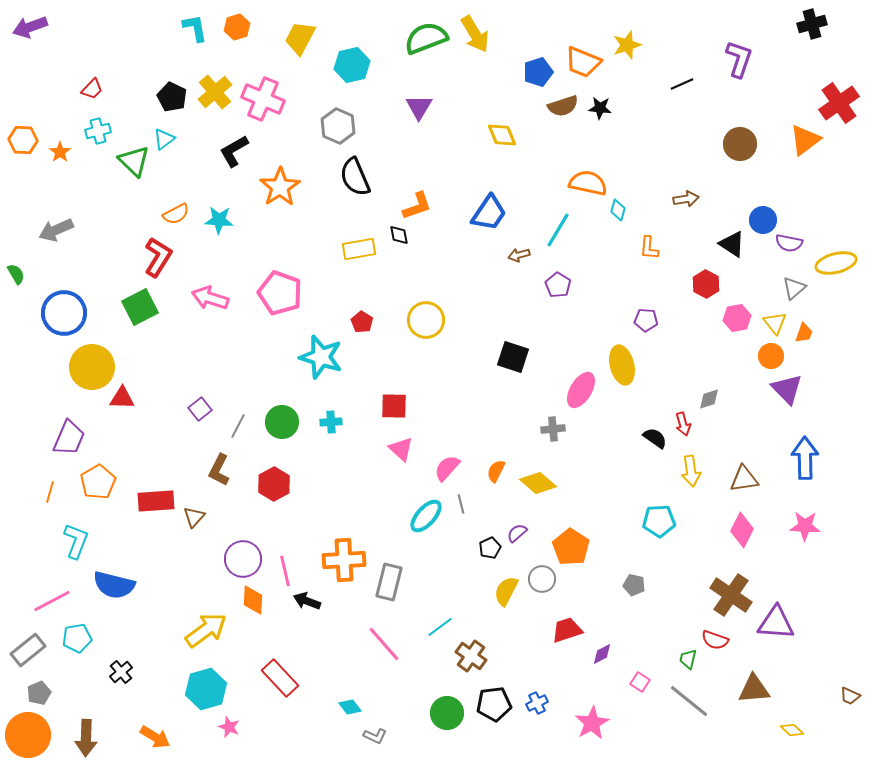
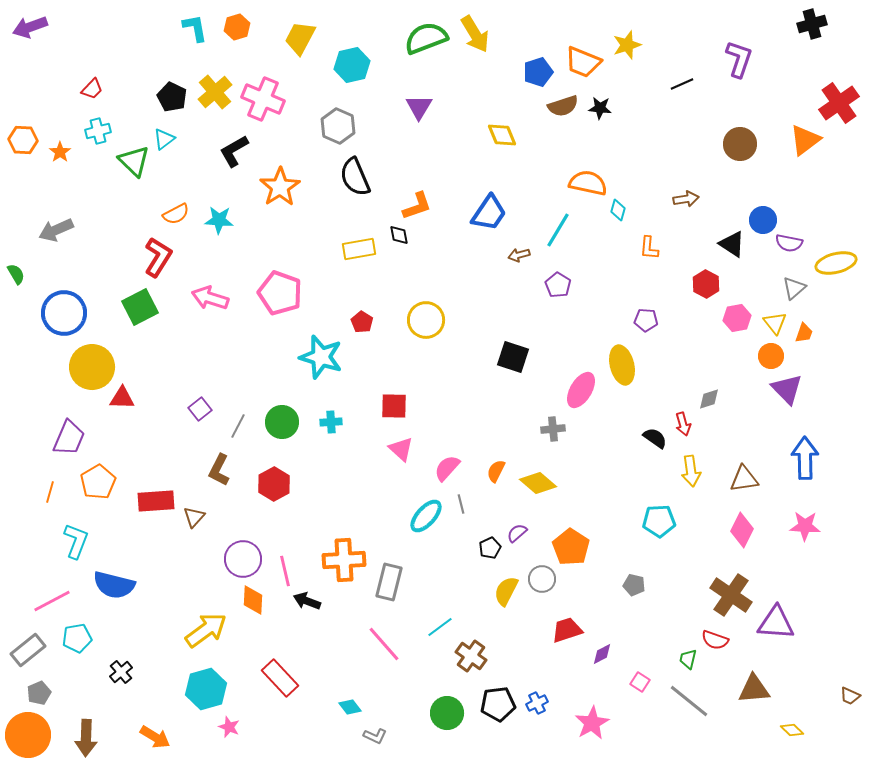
black pentagon at (494, 704): moved 4 px right
